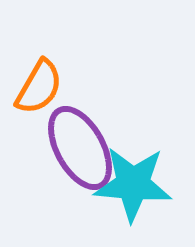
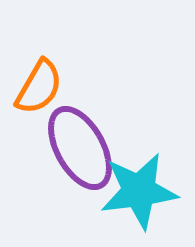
cyan star: moved 6 px right, 7 px down; rotated 12 degrees counterclockwise
